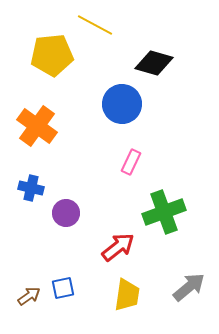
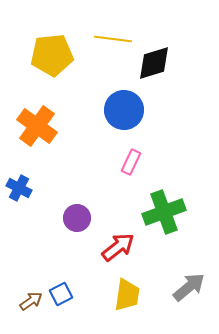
yellow line: moved 18 px right, 14 px down; rotated 21 degrees counterclockwise
black diamond: rotated 33 degrees counterclockwise
blue circle: moved 2 px right, 6 px down
blue cross: moved 12 px left; rotated 15 degrees clockwise
purple circle: moved 11 px right, 5 px down
blue square: moved 2 px left, 6 px down; rotated 15 degrees counterclockwise
brown arrow: moved 2 px right, 5 px down
